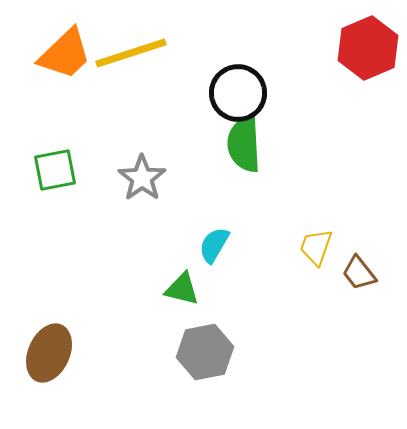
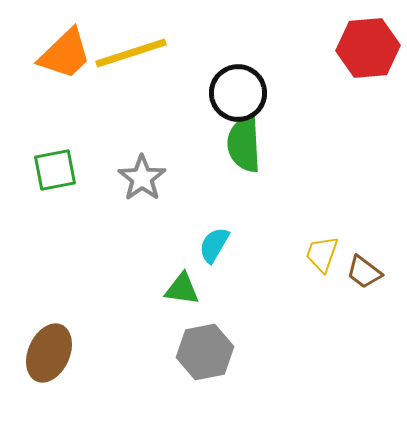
red hexagon: rotated 18 degrees clockwise
yellow trapezoid: moved 6 px right, 7 px down
brown trapezoid: moved 5 px right, 1 px up; rotated 15 degrees counterclockwise
green triangle: rotated 6 degrees counterclockwise
